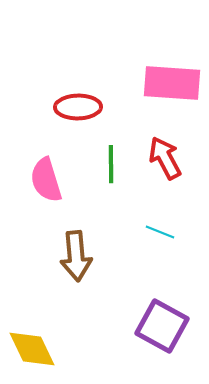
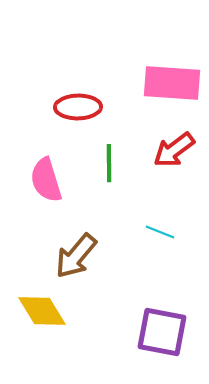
red arrow: moved 9 px right, 8 px up; rotated 99 degrees counterclockwise
green line: moved 2 px left, 1 px up
brown arrow: rotated 45 degrees clockwise
purple square: moved 6 px down; rotated 18 degrees counterclockwise
yellow diamond: moved 10 px right, 38 px up; rotated 6 degrees counterclockwise
